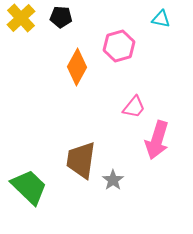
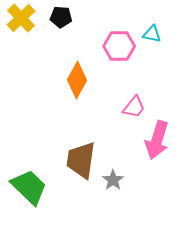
cyan triangle: moved 9 px left, 15 px down
pink hexagon: rotated 16 degrees clockwise
orange diamond: moved 13 px down
